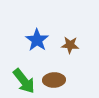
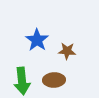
brown star: moved 3 px left, 6 px down
green arrow: moved 2 px left; rotated 32 degrees clockwise
